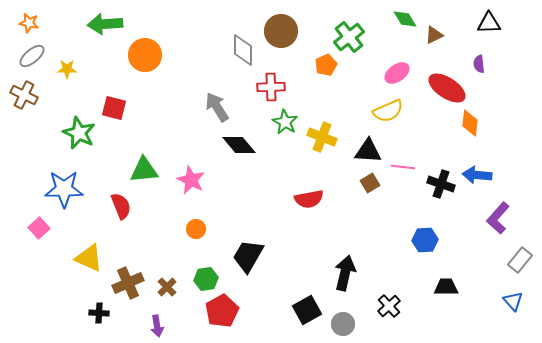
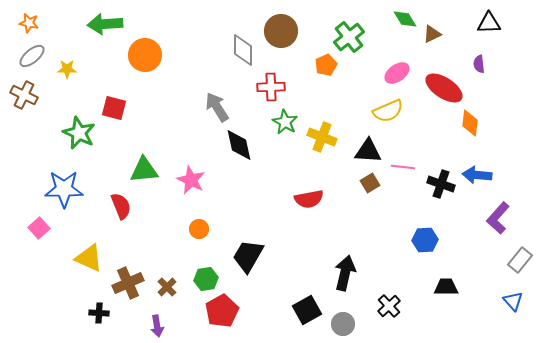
brown triangle at (434, 35): moved 2 px left, 1 px up
red ellipse at (447, 88): moved 3 px left
black diamond at (239, 145): rotated 28 degrees clockwise
orange circle at (196, 229): moved 3 px right
